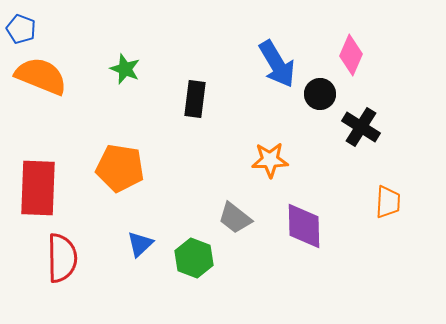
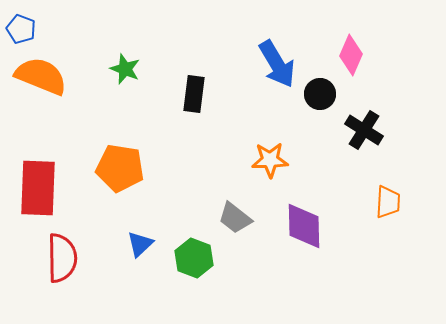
black rectangle: moved 1 px left, 5 px up
black cross: moved 3 px right, 3 px down
